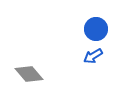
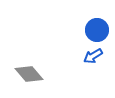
blue circle: moved 1 px right, 1 px down
